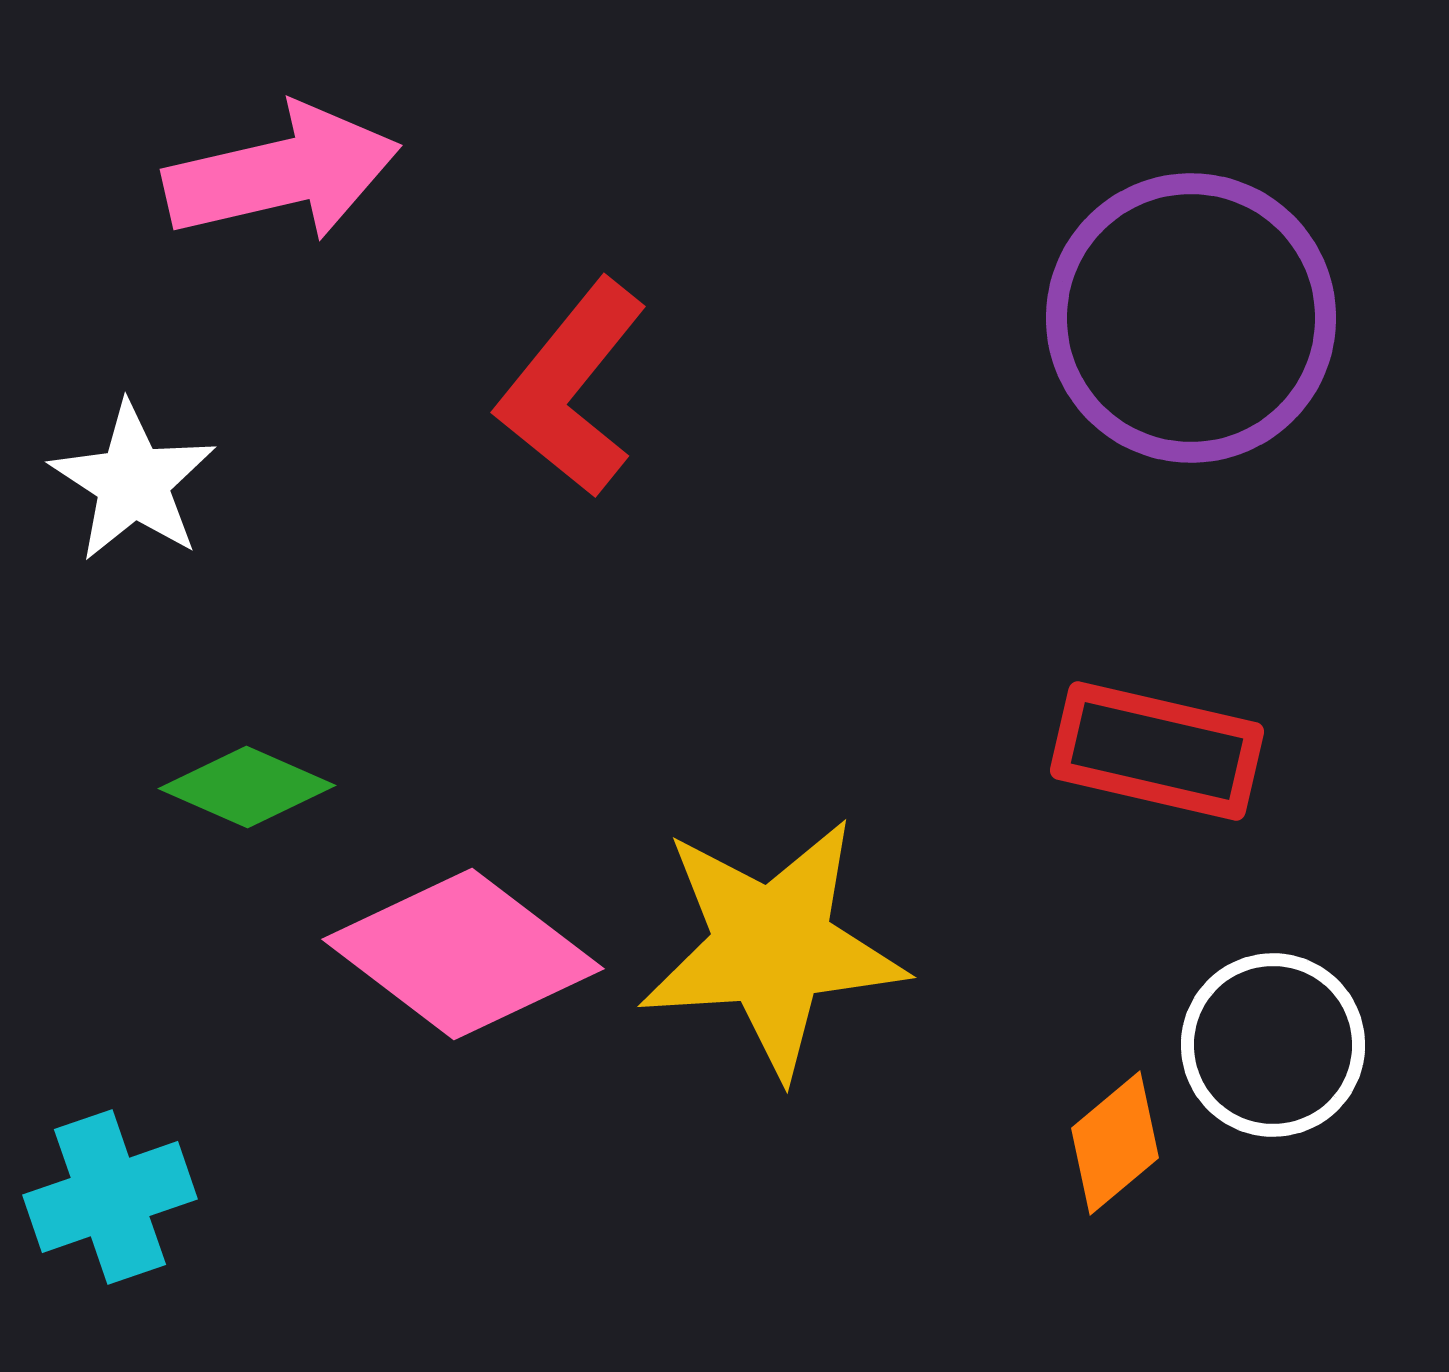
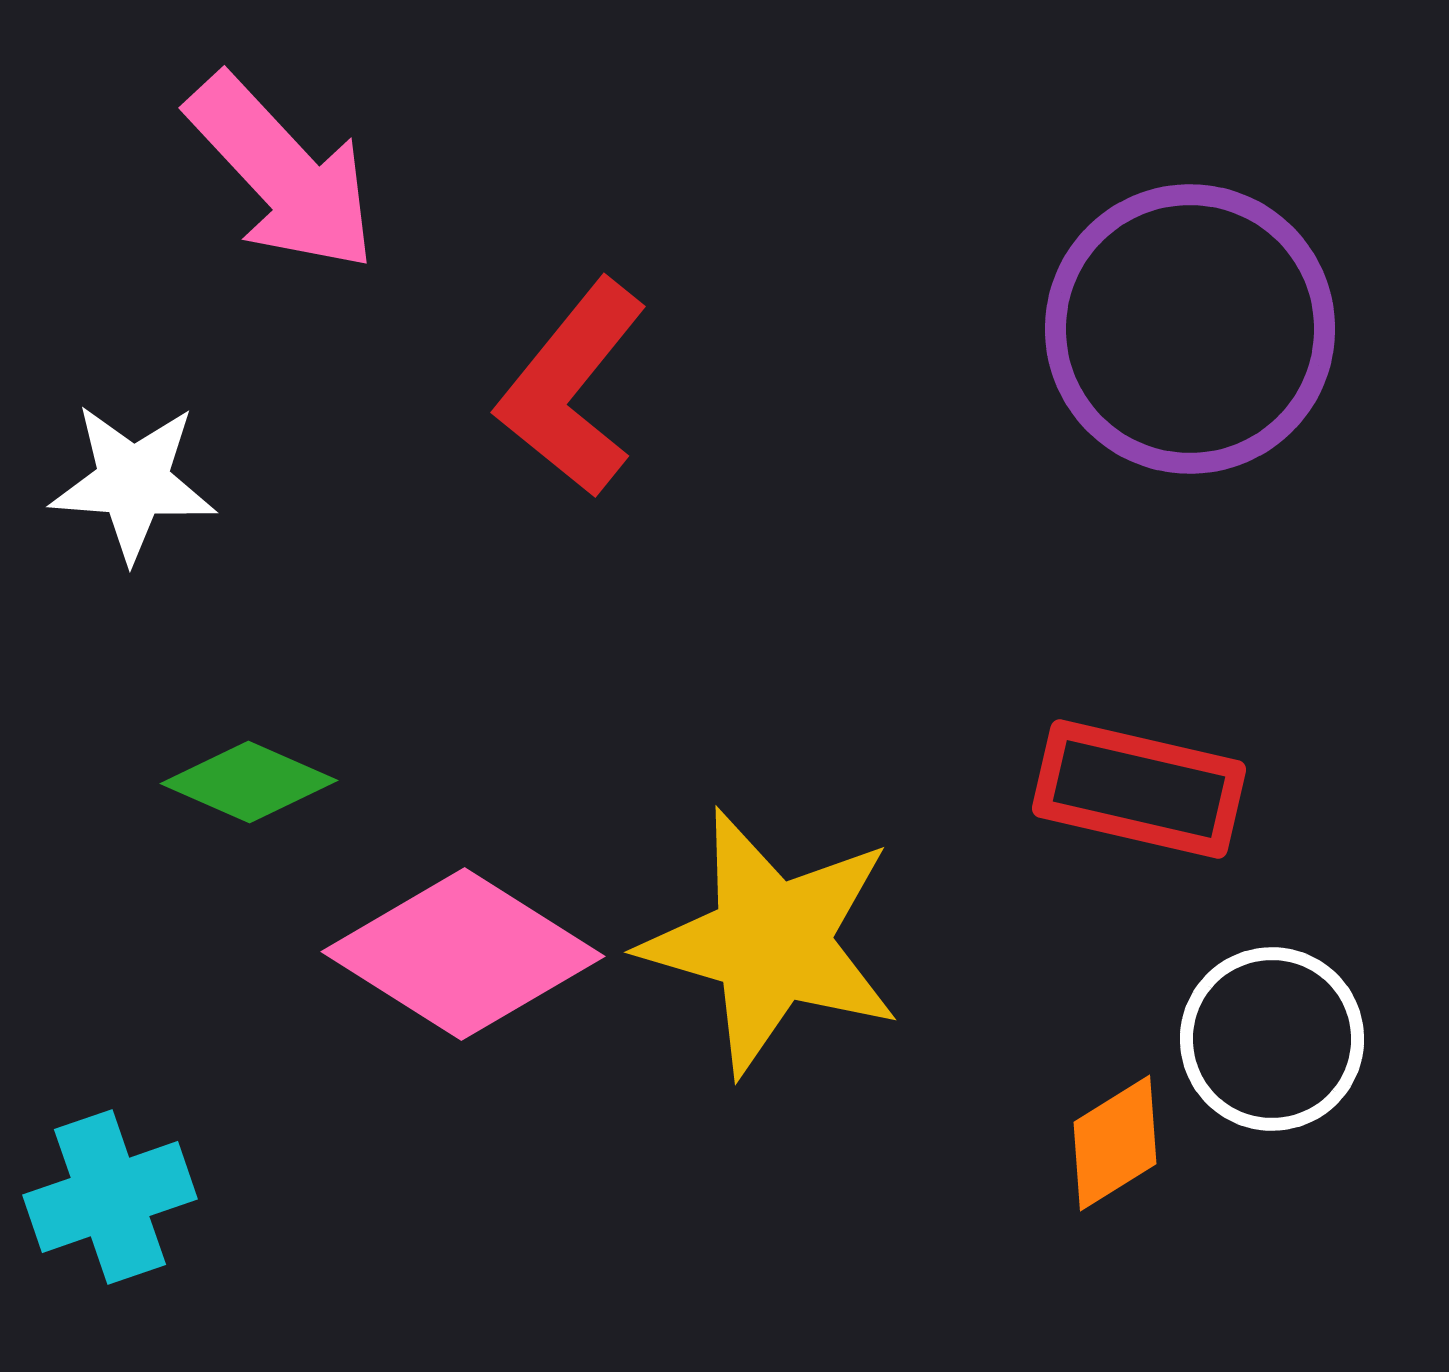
pink arrow: rotated 60 degrees clockwise
purple circle: moved 1 px left, 11 px down
white star: rotated 29 degrees counterclockwise
red rectangle: moved 18 px left, 38 px down
green diamond: moved 2 px right, 5 px up
yellow star: moved 1 px left, 5 px up; rotated 20 degrees clockwise
pink diamond: rotated 5 degrees counterclockwise
white circle: moved 1 px left, 6 px up
orange diamond: rotated 8 degrees clockwise
